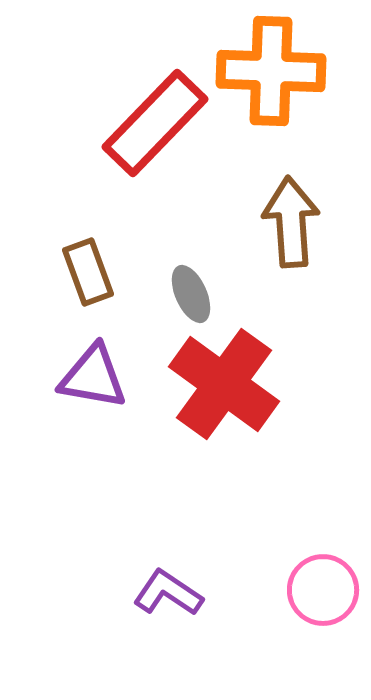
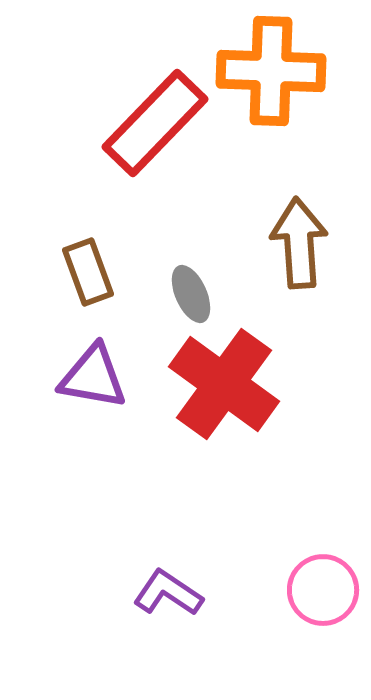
brown arrow: moved 8 px right, 21 px down
